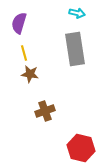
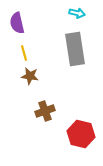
purple semicircle: moved 2 px left; rotated 30 degrees counterclockwise
brown star: moved 2 px down
red hexagon: moved 14 px up
